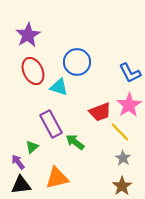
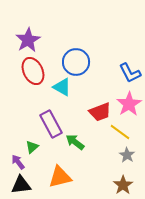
purple star: moved 5 px down
blue circle: moved 1 px left
cyan triangle: moved 3 px right; rotated 12 degrees clockwise
pink star: moved 1 px up
yellow line: rotated 10 degrees counterclockwise
gray star: moved 4 px right, 3 px up
orange triangle: moved 3 px right, 1 px up
brown star: moved 1 px right, 1 px up
